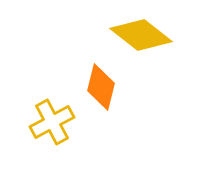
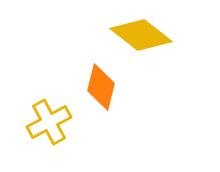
yellow cross: moved 3 px left
